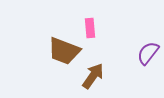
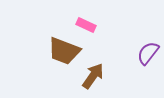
pink rectangle: moved 4 px left, 3 px up; rotated 60 degrees counterclockwise
